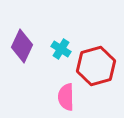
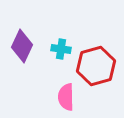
cyan cross: rotated 24 degrees counterclockwise
